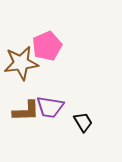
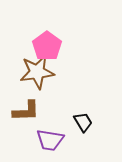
pink pentagon: rotated 12 degrees counterclockwise
brown star: moved 16 px right, 9 px down
purple trapezoid: moved 33 px down
